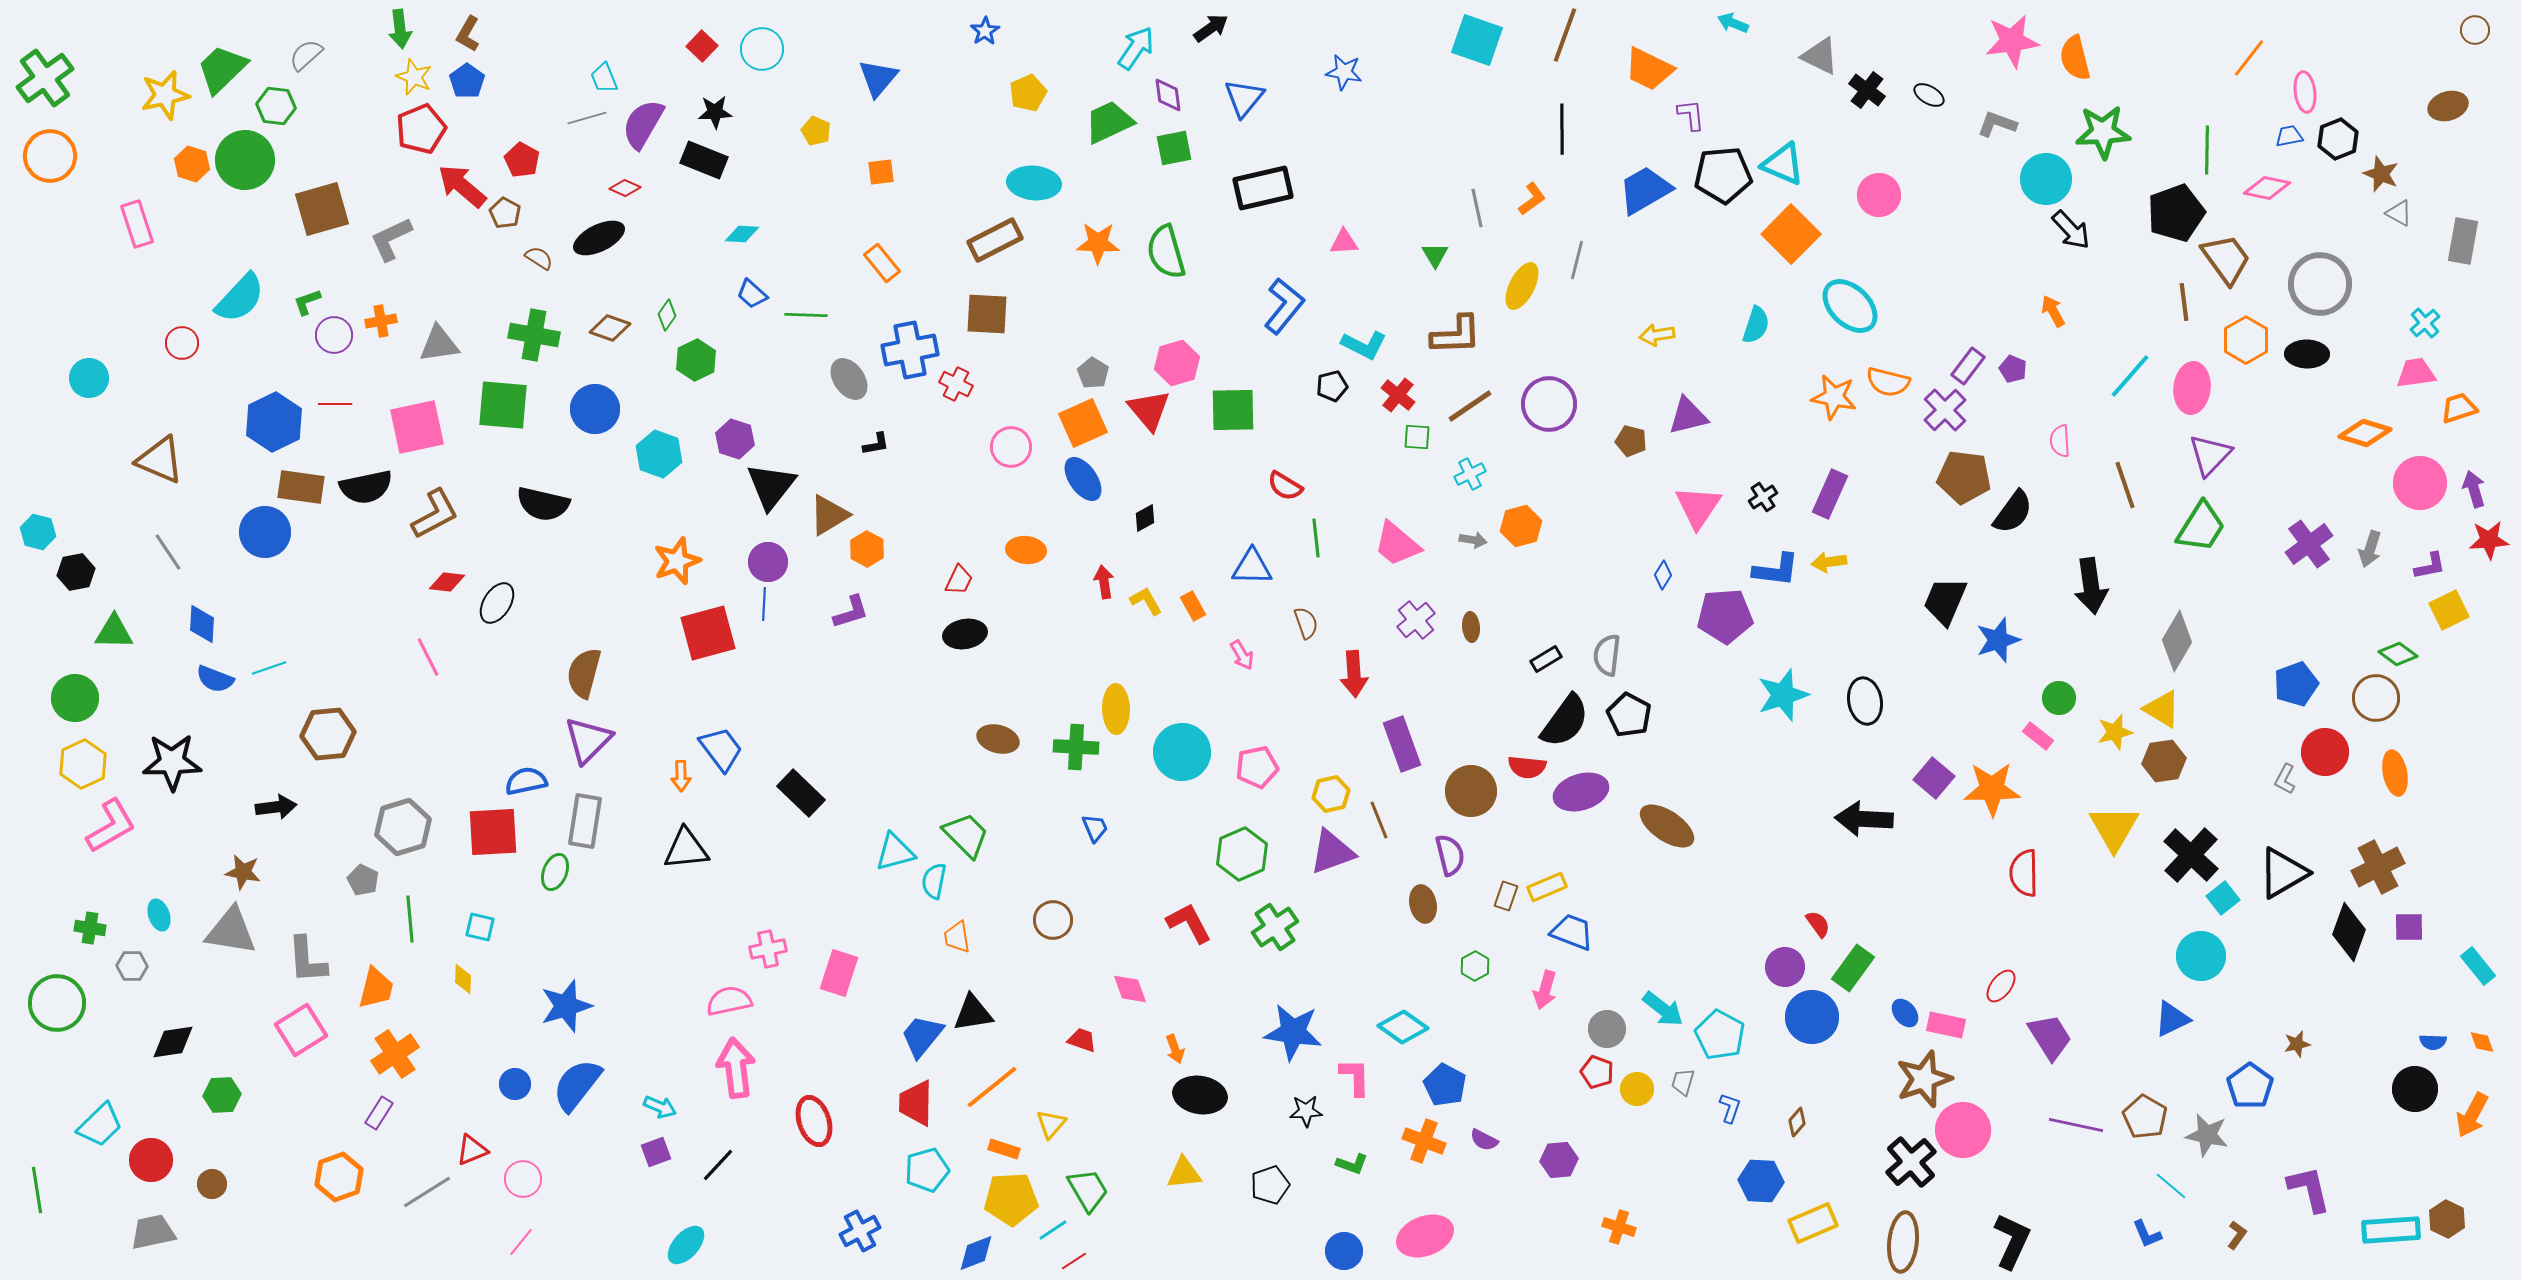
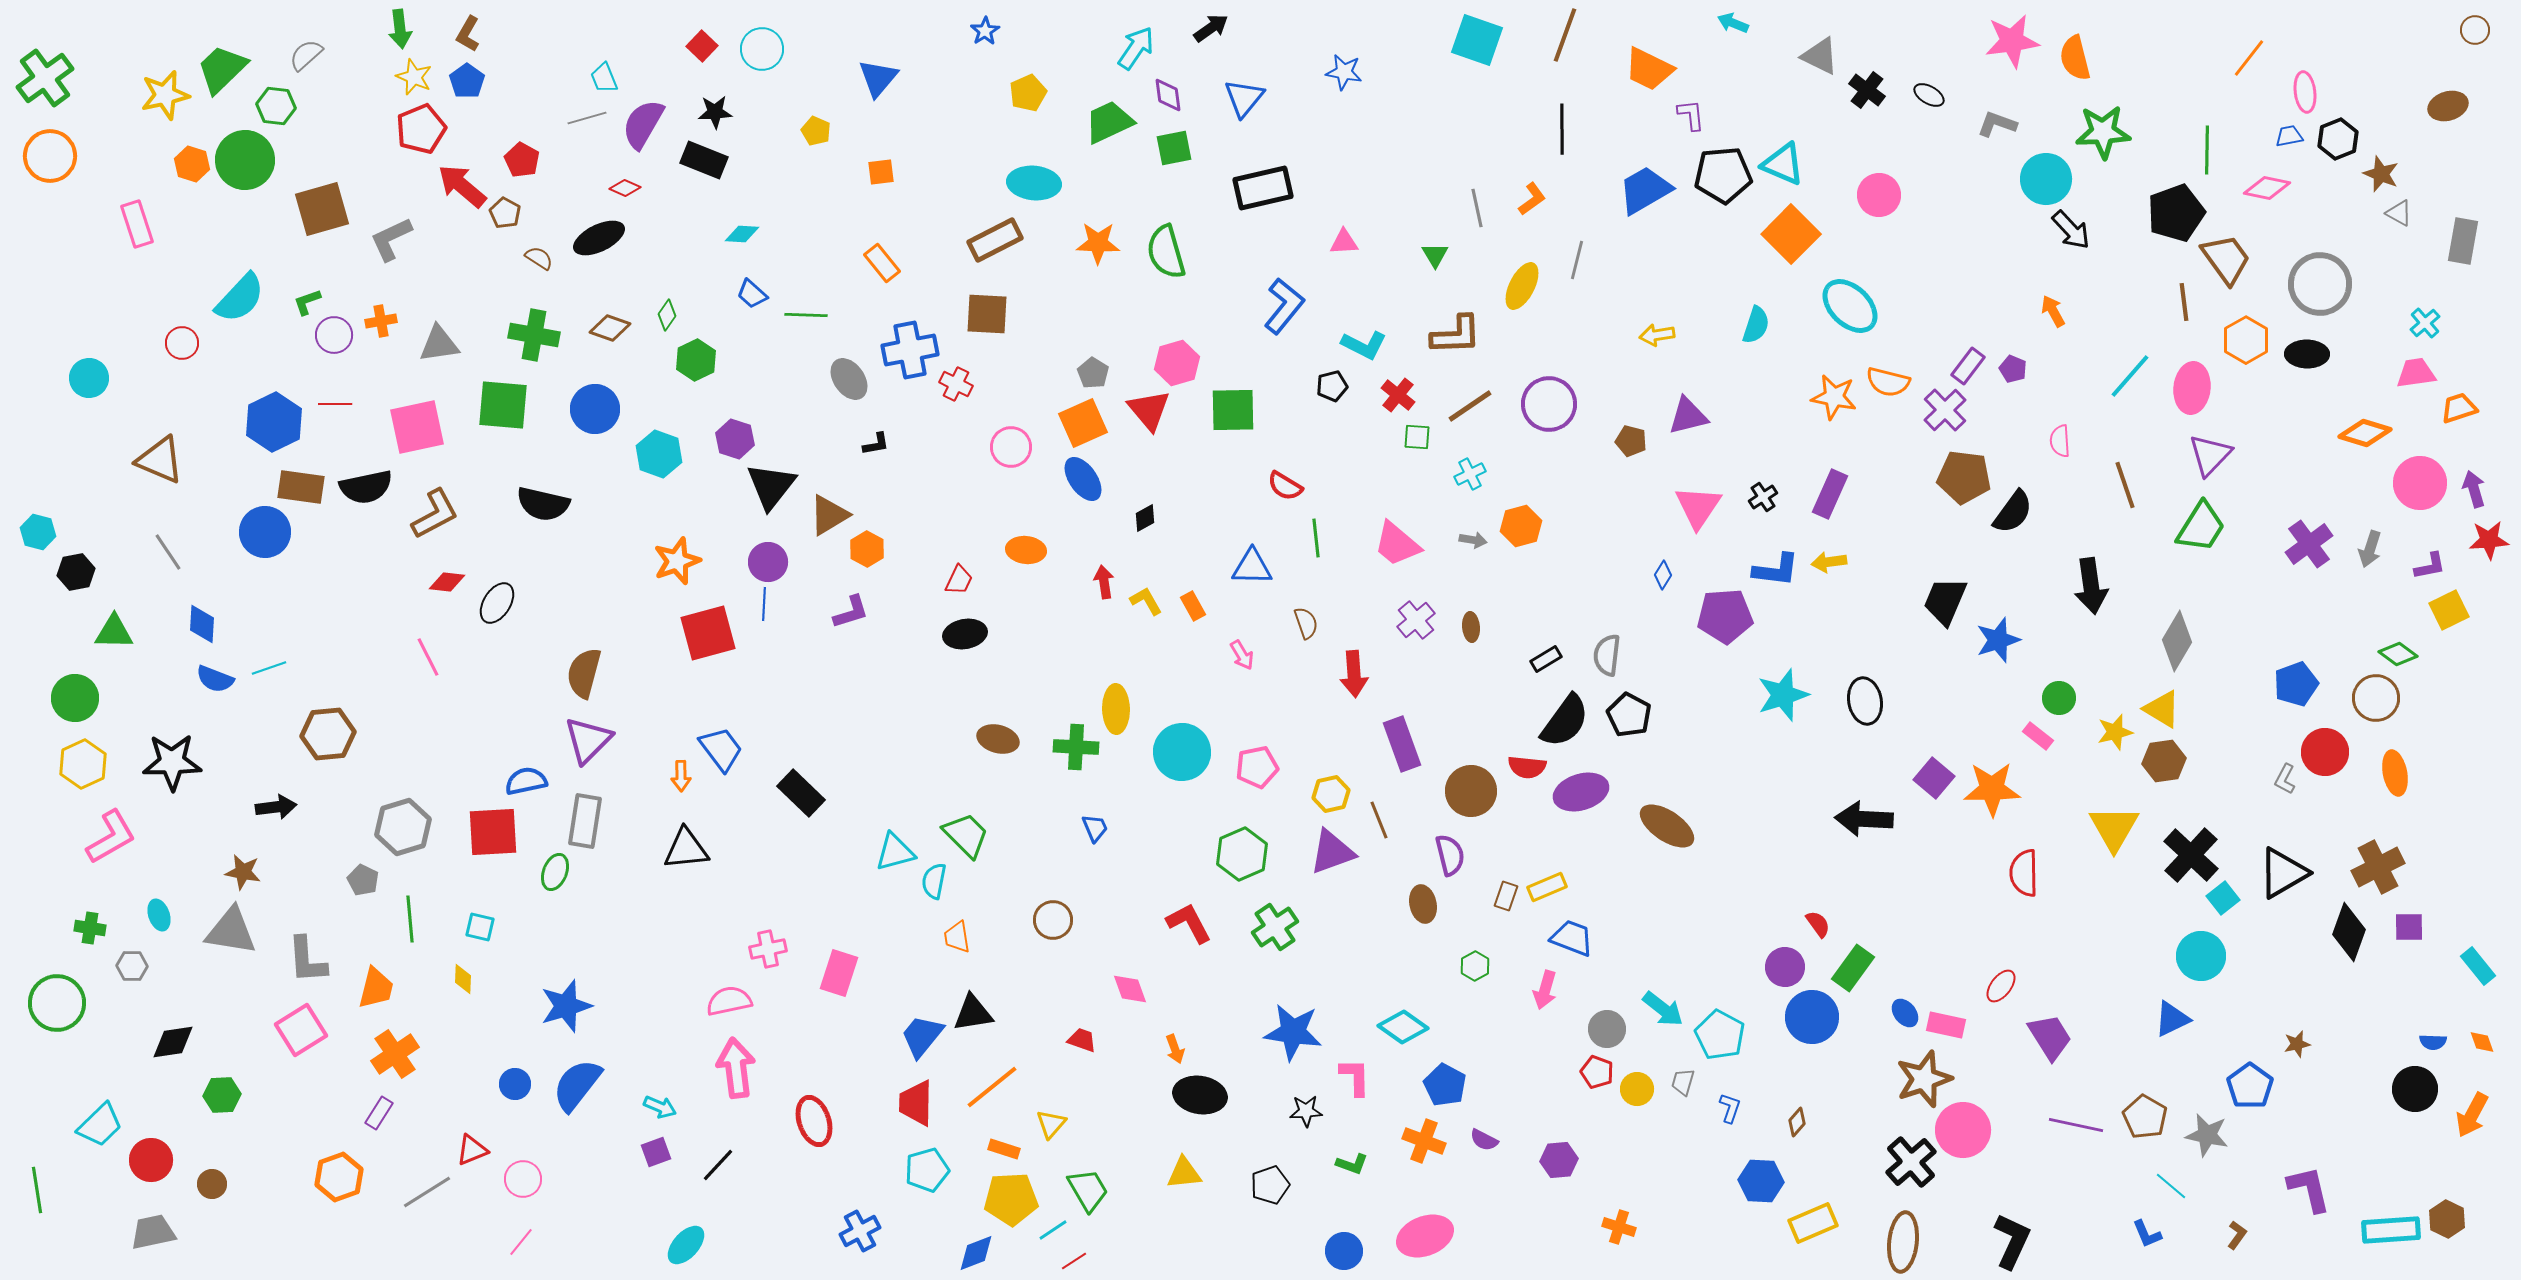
pink L-shape at (111, 826): moved 11 px down
blue trapezoid at (1572, 932): moved 6 px down
